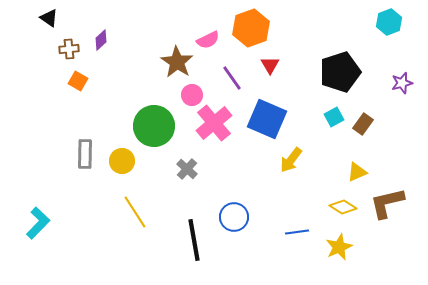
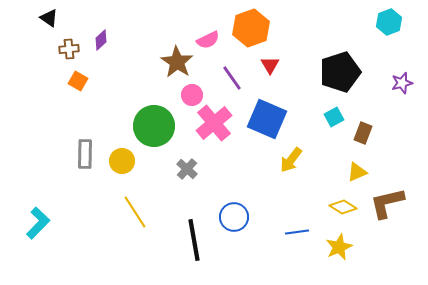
brown rectangle: moved 9 px down; rotated 15 degrees counterclockwise
